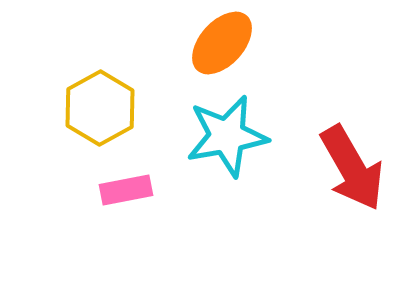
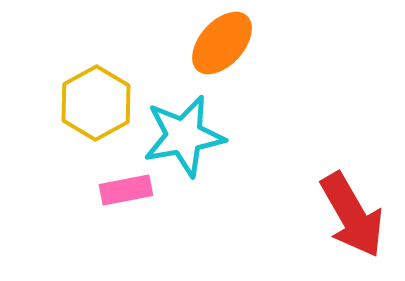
yellow hexagon: moved 4 px left, 5 px up
cyan star: moved 43 px left
red arrow: moved 47 px down
